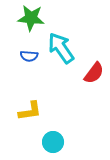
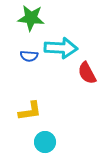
cyan arrow: rotated 128 degrees clockwise
red semicircle: moved 7 px left; rotated 115 degrees clockwise
cyan circle: moved 8 px left
